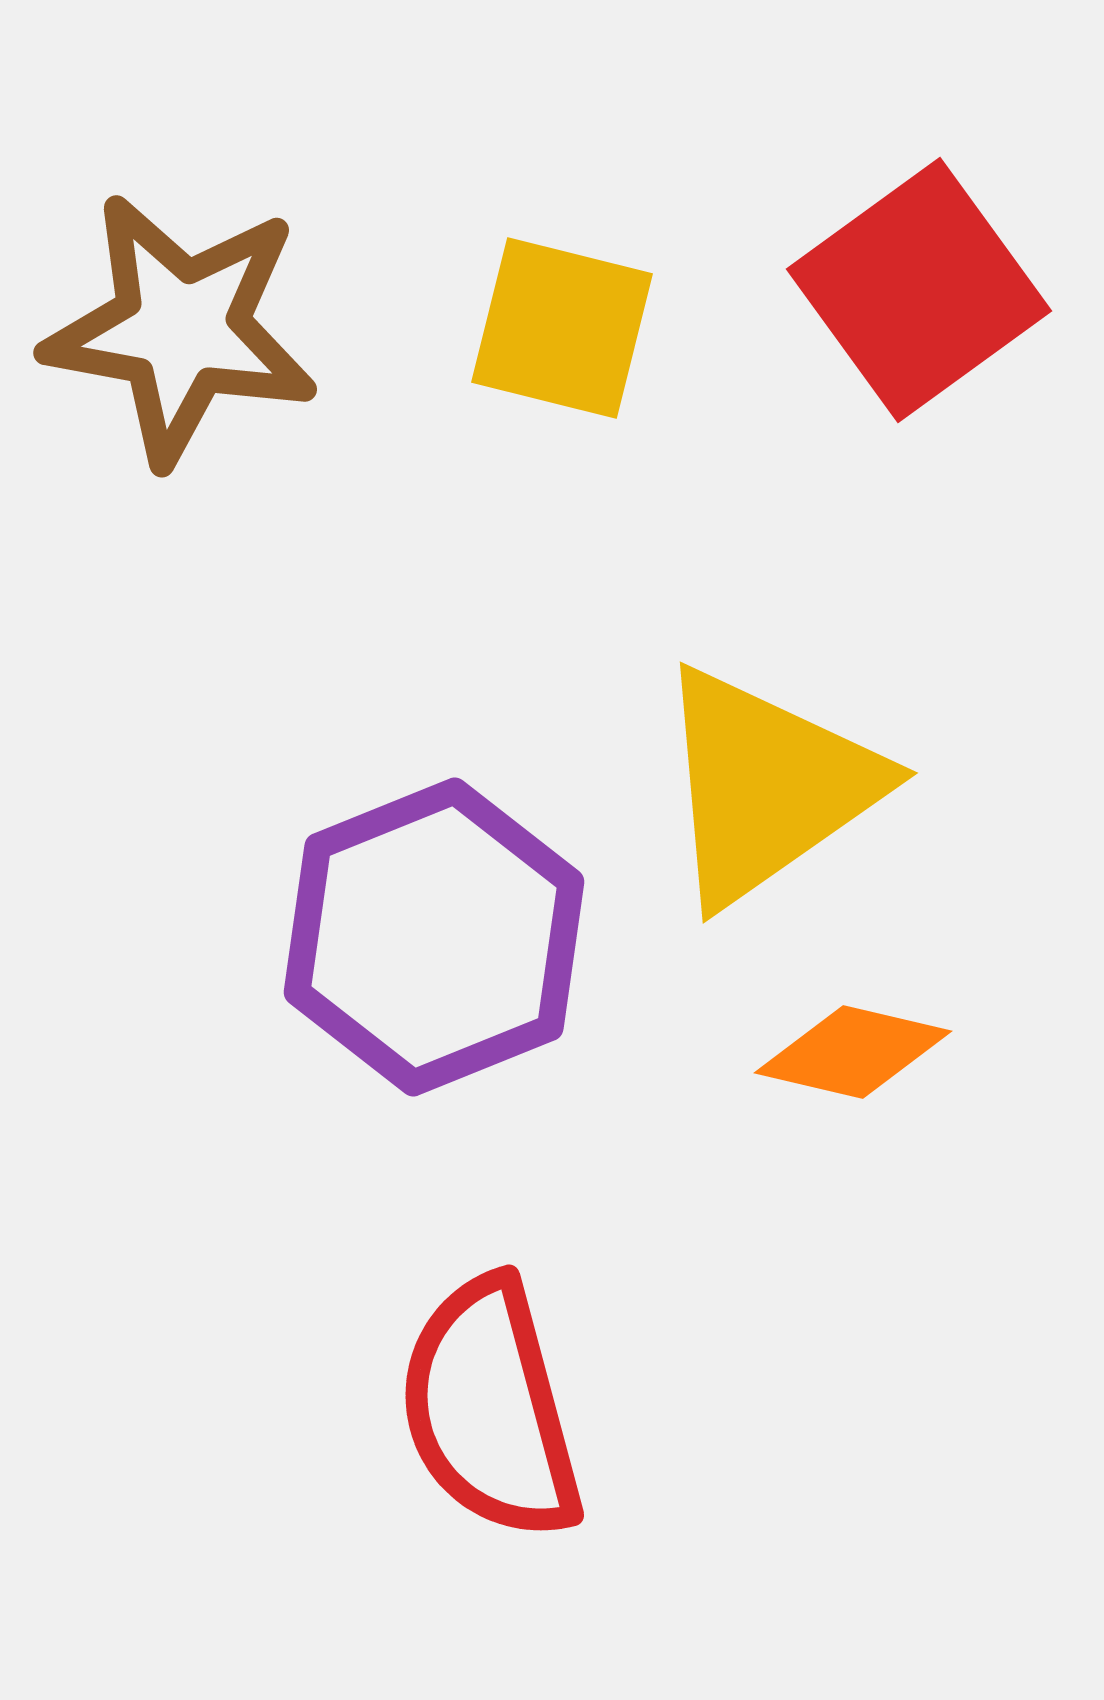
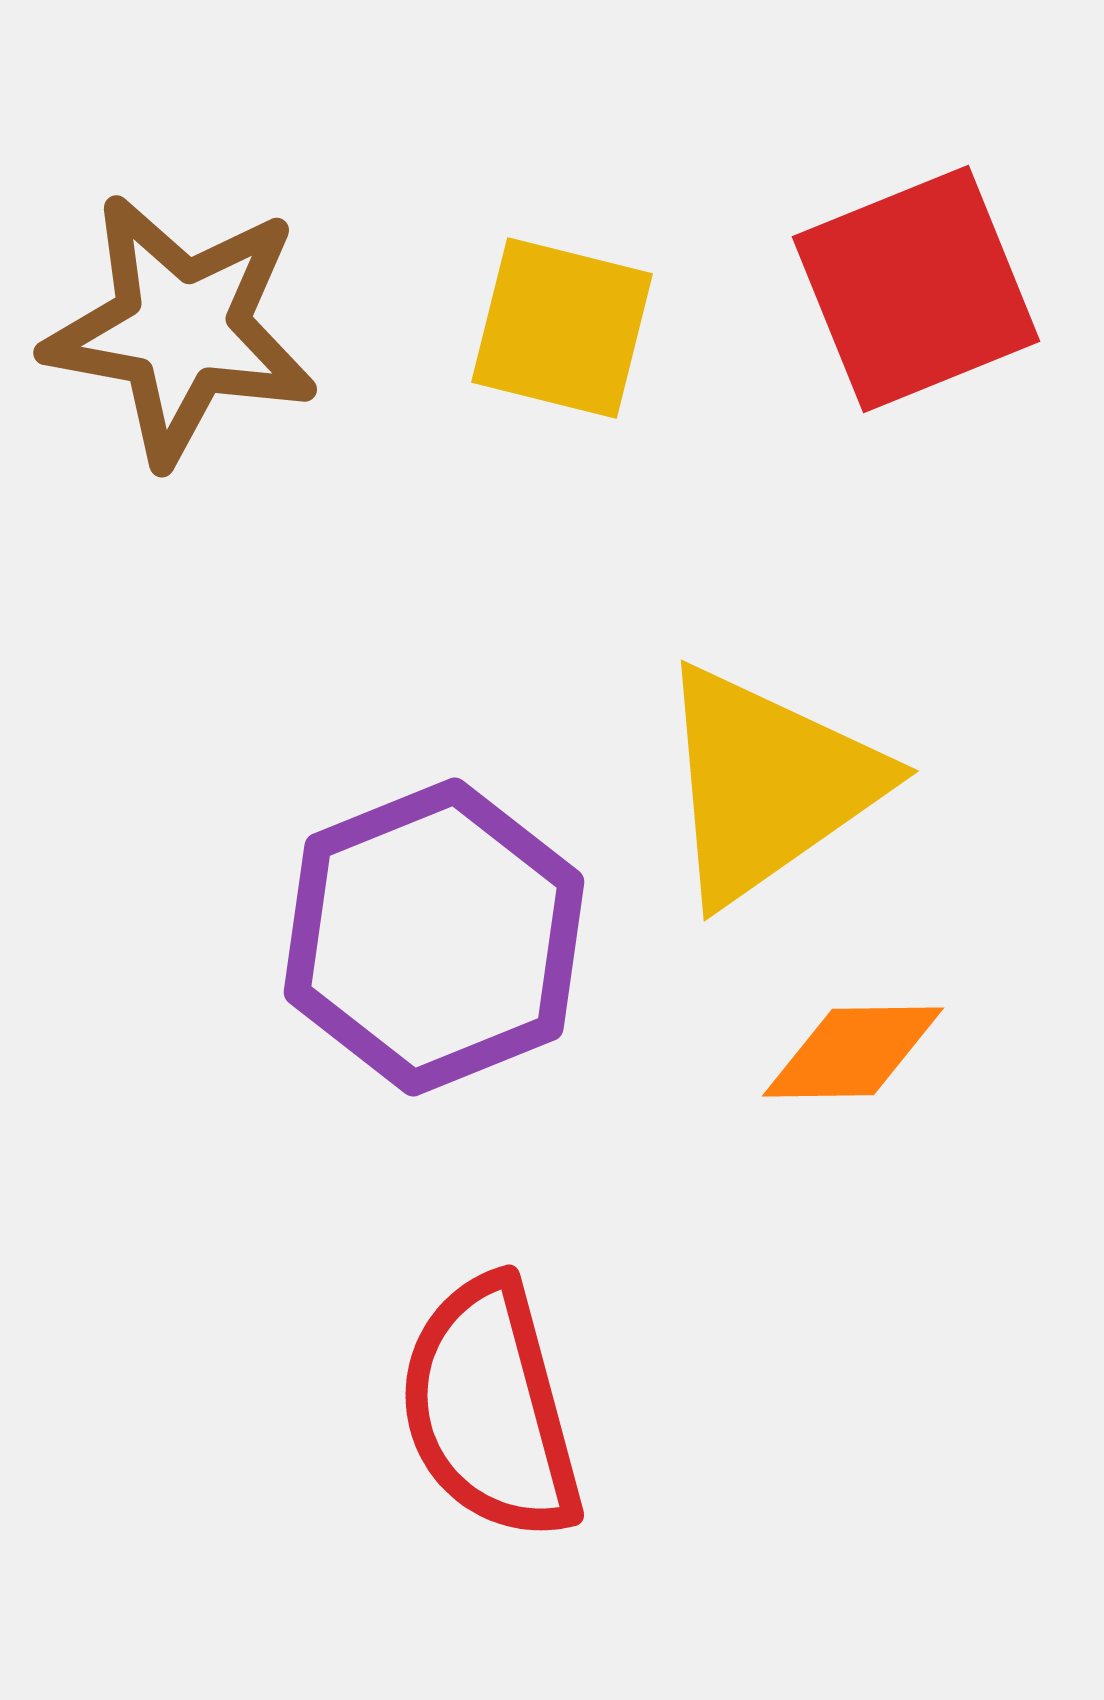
red square: moved 3 px left, 1 px up; rotated 14 degrees clockwise
yellow triangle: moved 1 px right, 2 px up
orange diamond: rotated 14 degrees counterclockwise
